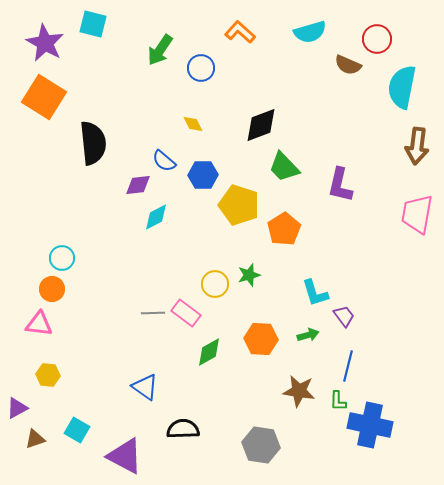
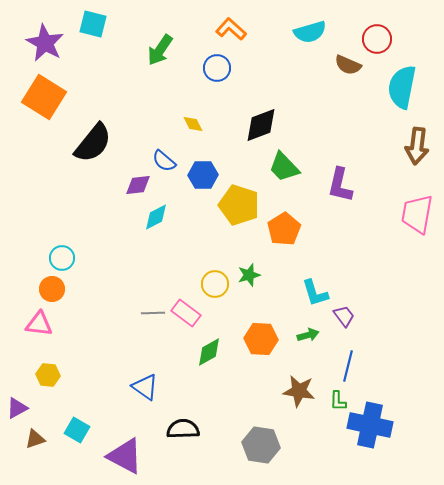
orange L-shape at (240, 32): moved 9 px left, 3 px up
blue circle at (201, 68): moved 16 px right
black semicircle at (93, 143): rotated 45 degrees clockwise
